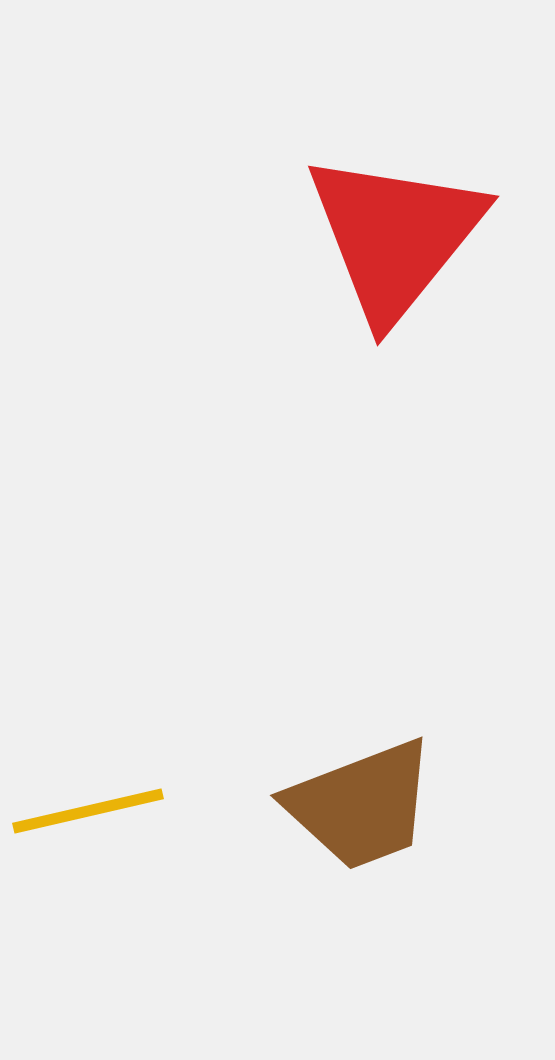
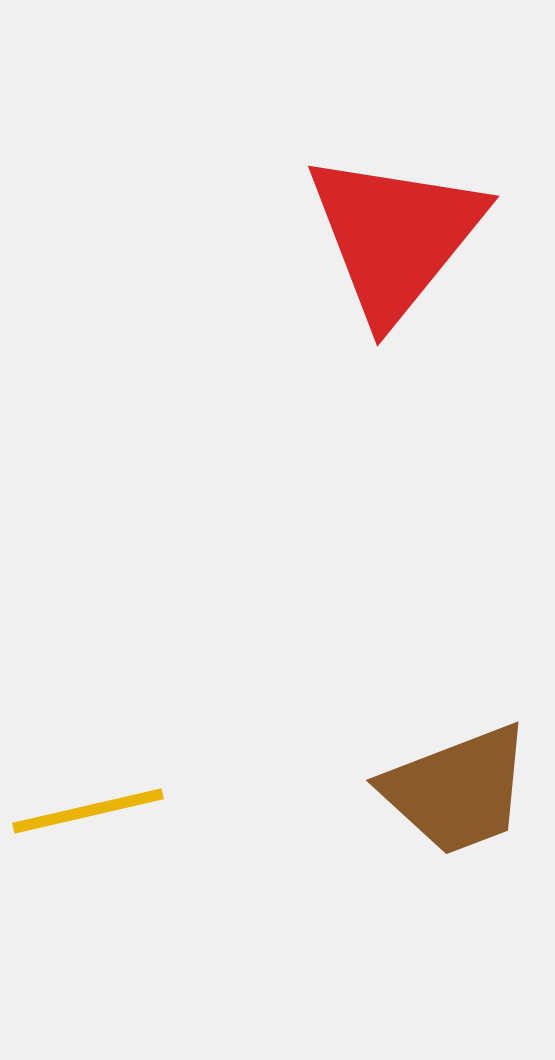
brown trapezoid: moved 96 px right, 15 px up
